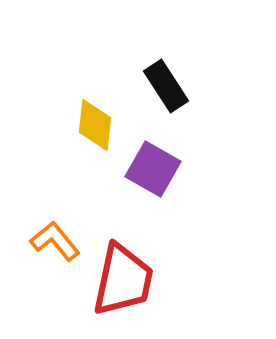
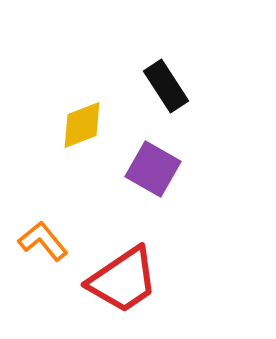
yellow diamond: moved 13 px left; rotated 62 degrees clockwise
orange L-shape: moved 12 px left
red trapezoid: rotated 44 degrees clockwise
